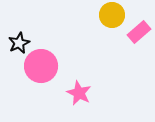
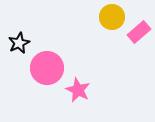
yellow circle: moved 2 px down
pink circle: moved 6 px right, 2 px down
pink star: moved 1 px left, 3 px up
